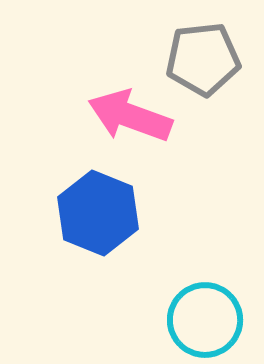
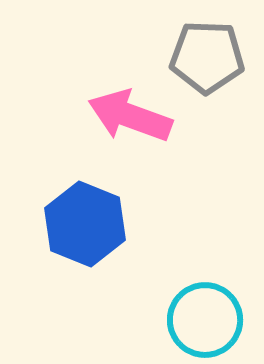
gray pentagon: moved 4 px right, 2 px up; rotated 8 degrees clockwise
blue hexagon: moved 13 px left, 11 px down
